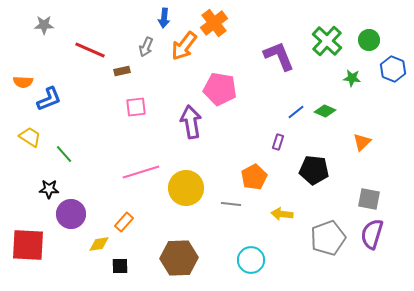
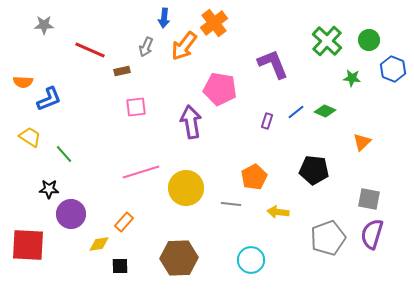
purple L-shape: moved 6 px left, 8 px down
purple rectangle: moved 11 px left, 21 px up
yellow arrow: moved 4 px left, 2 px up
